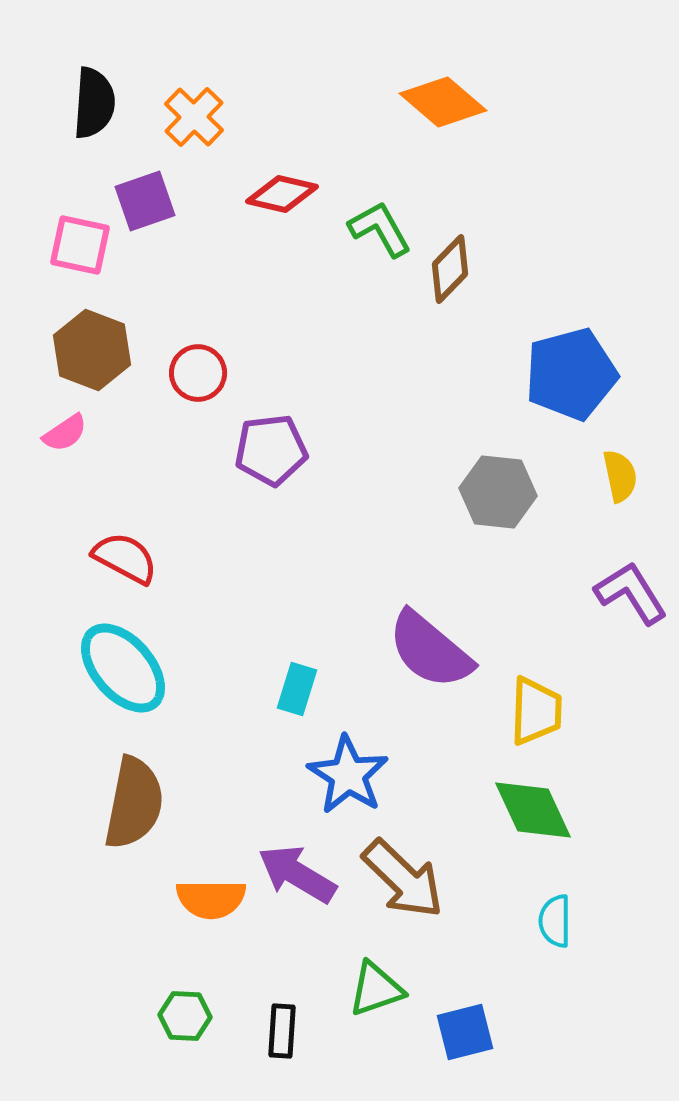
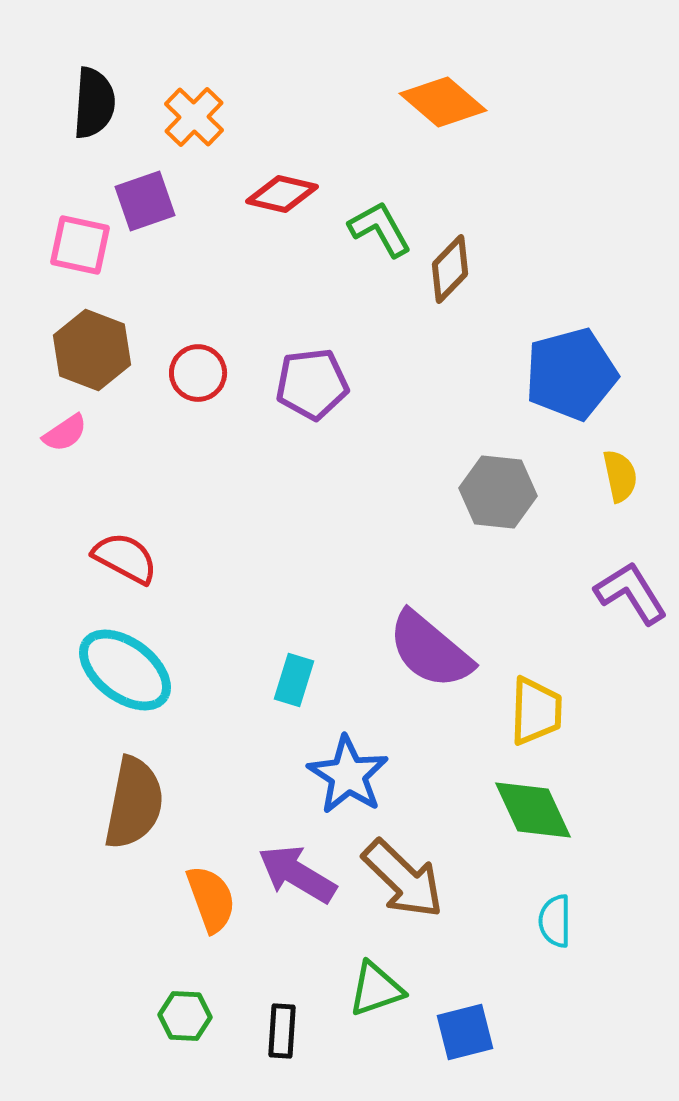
purple pentagon: moved 41 px right, 66 px up
cyan ellipse: moved 2 px right, 2 px down; rotated 12 degrees counterclockwise
cyan rectangle: moved 3 px left, 9 px up
orange semicircle: rotated 110 degrees counterclockwise
